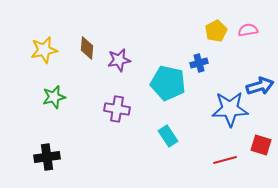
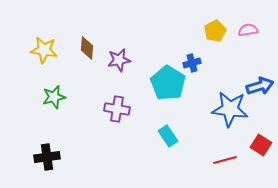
yellow pentagon: moved 1 px left
yellow star: rotated 20 degrees clockwise
blue cross: moved 7 px left
cyan pentagon: rotated 20 degrees clockwise
blue star: rotated 9 degrees clockwise
red square: rotated 15 degrees clockwise
